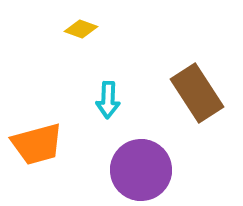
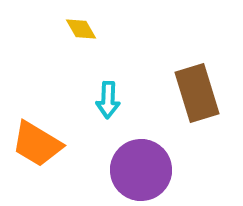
yellow diamond: rotated 40 degrees clockwise
brown rectangle: rotated 16 degrees clockwise
orange trapezoid: rotated 46 degrees clockwise
